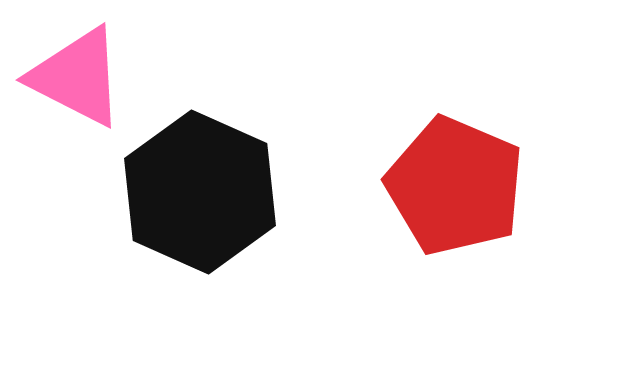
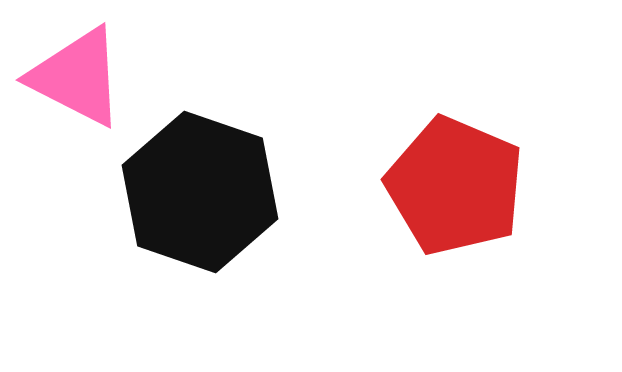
black hexagon: rotated 5 degrees counterclockwise
